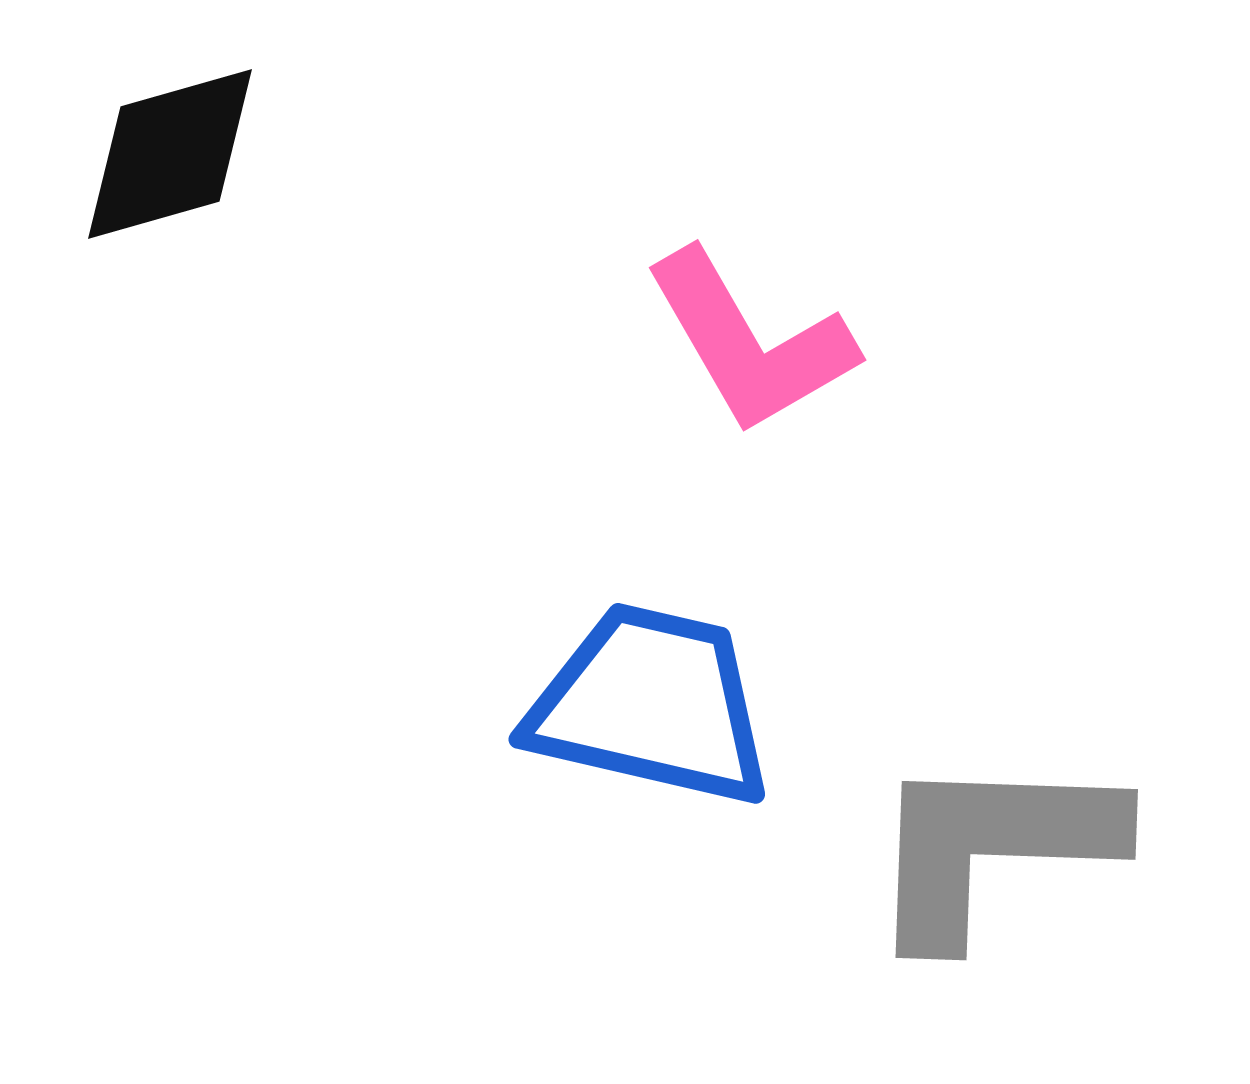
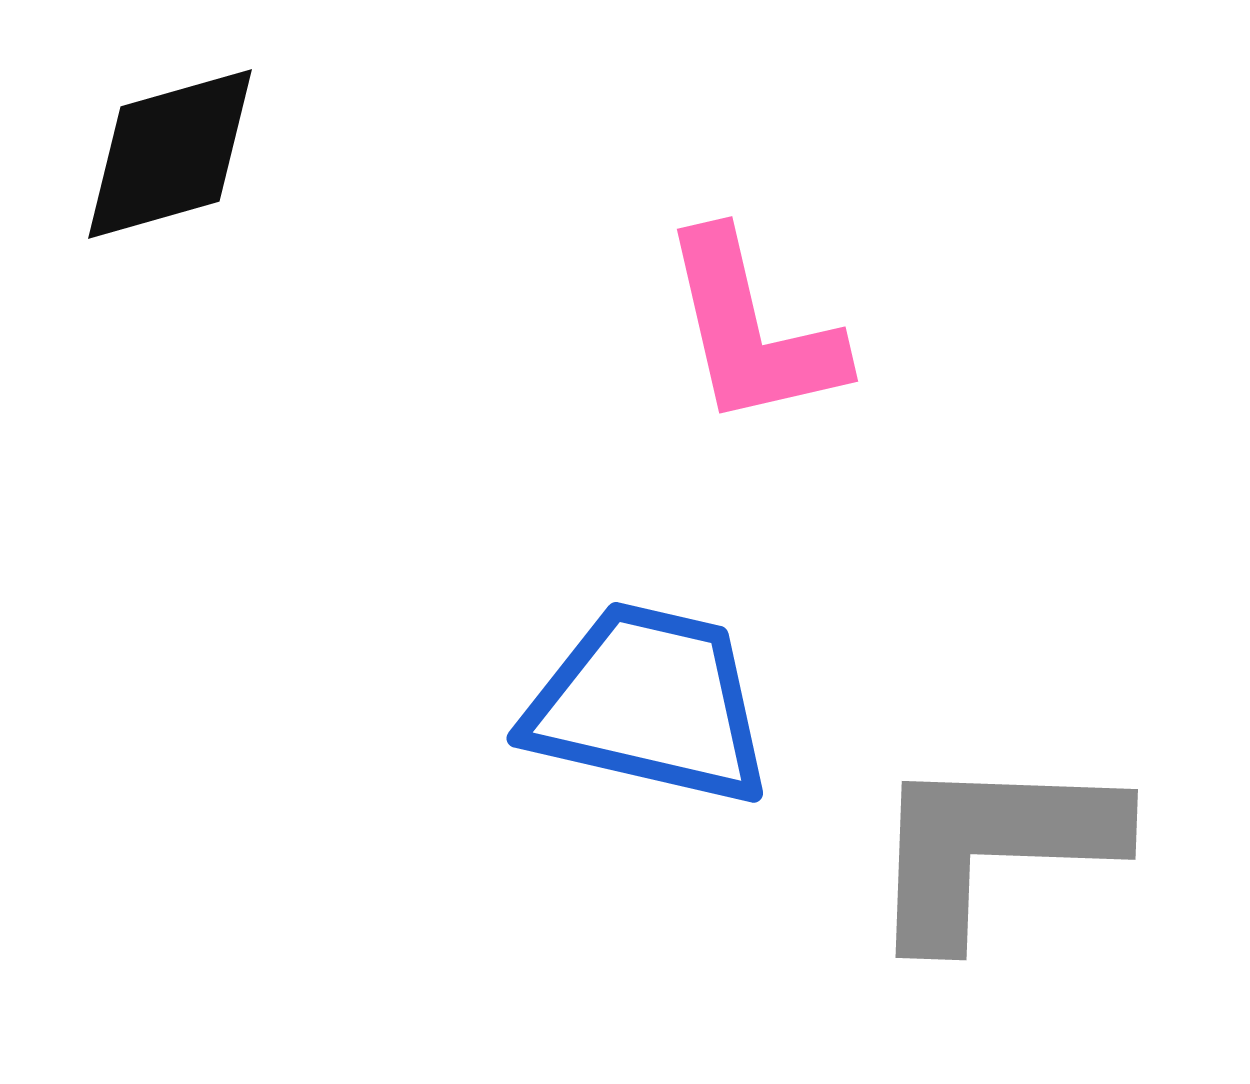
pink L-shape: moved 2 px right, 12 px up; rotated 17 degrees clockwise
blue trapezoid: moved 2 px left, 1 px up
